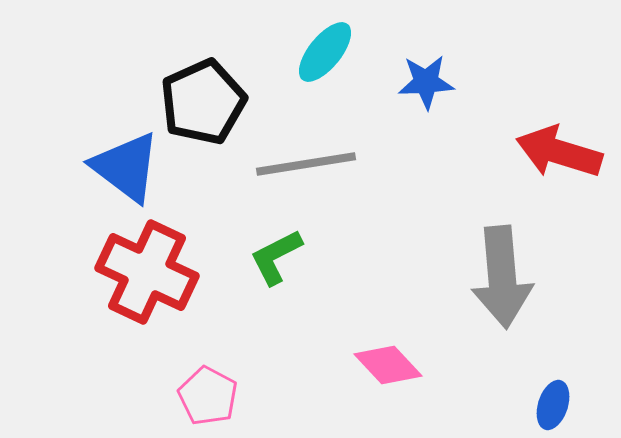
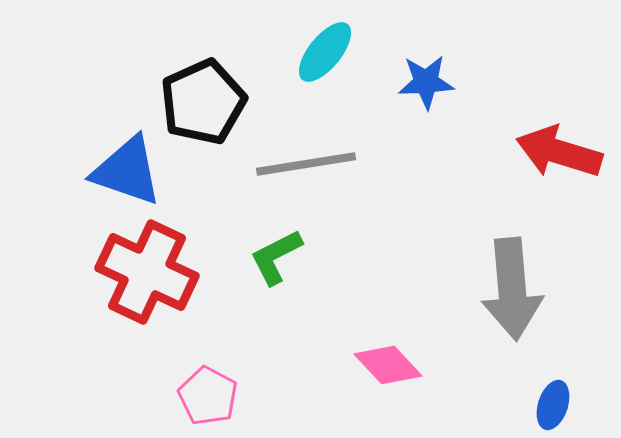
blue triangle: moved 1 px right, 4 px down; rotated 18 degrees counterclockwise
gray arrow: moved 10 px right, 12 px down
